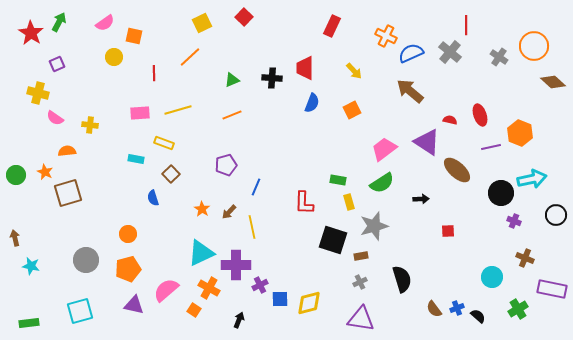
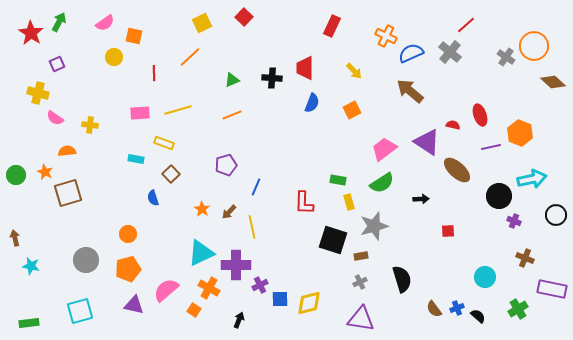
red line at (466, 25): rotated 48 degrees clockwise
gray cross at (499, 57): moved 7 px right
red semicircle at (450, 120): moved 3 px right, 5 px down
black circle at (501, 193): moved 2 px left, 3 px down
cyan circle at (492, 277): moved 7 px left
